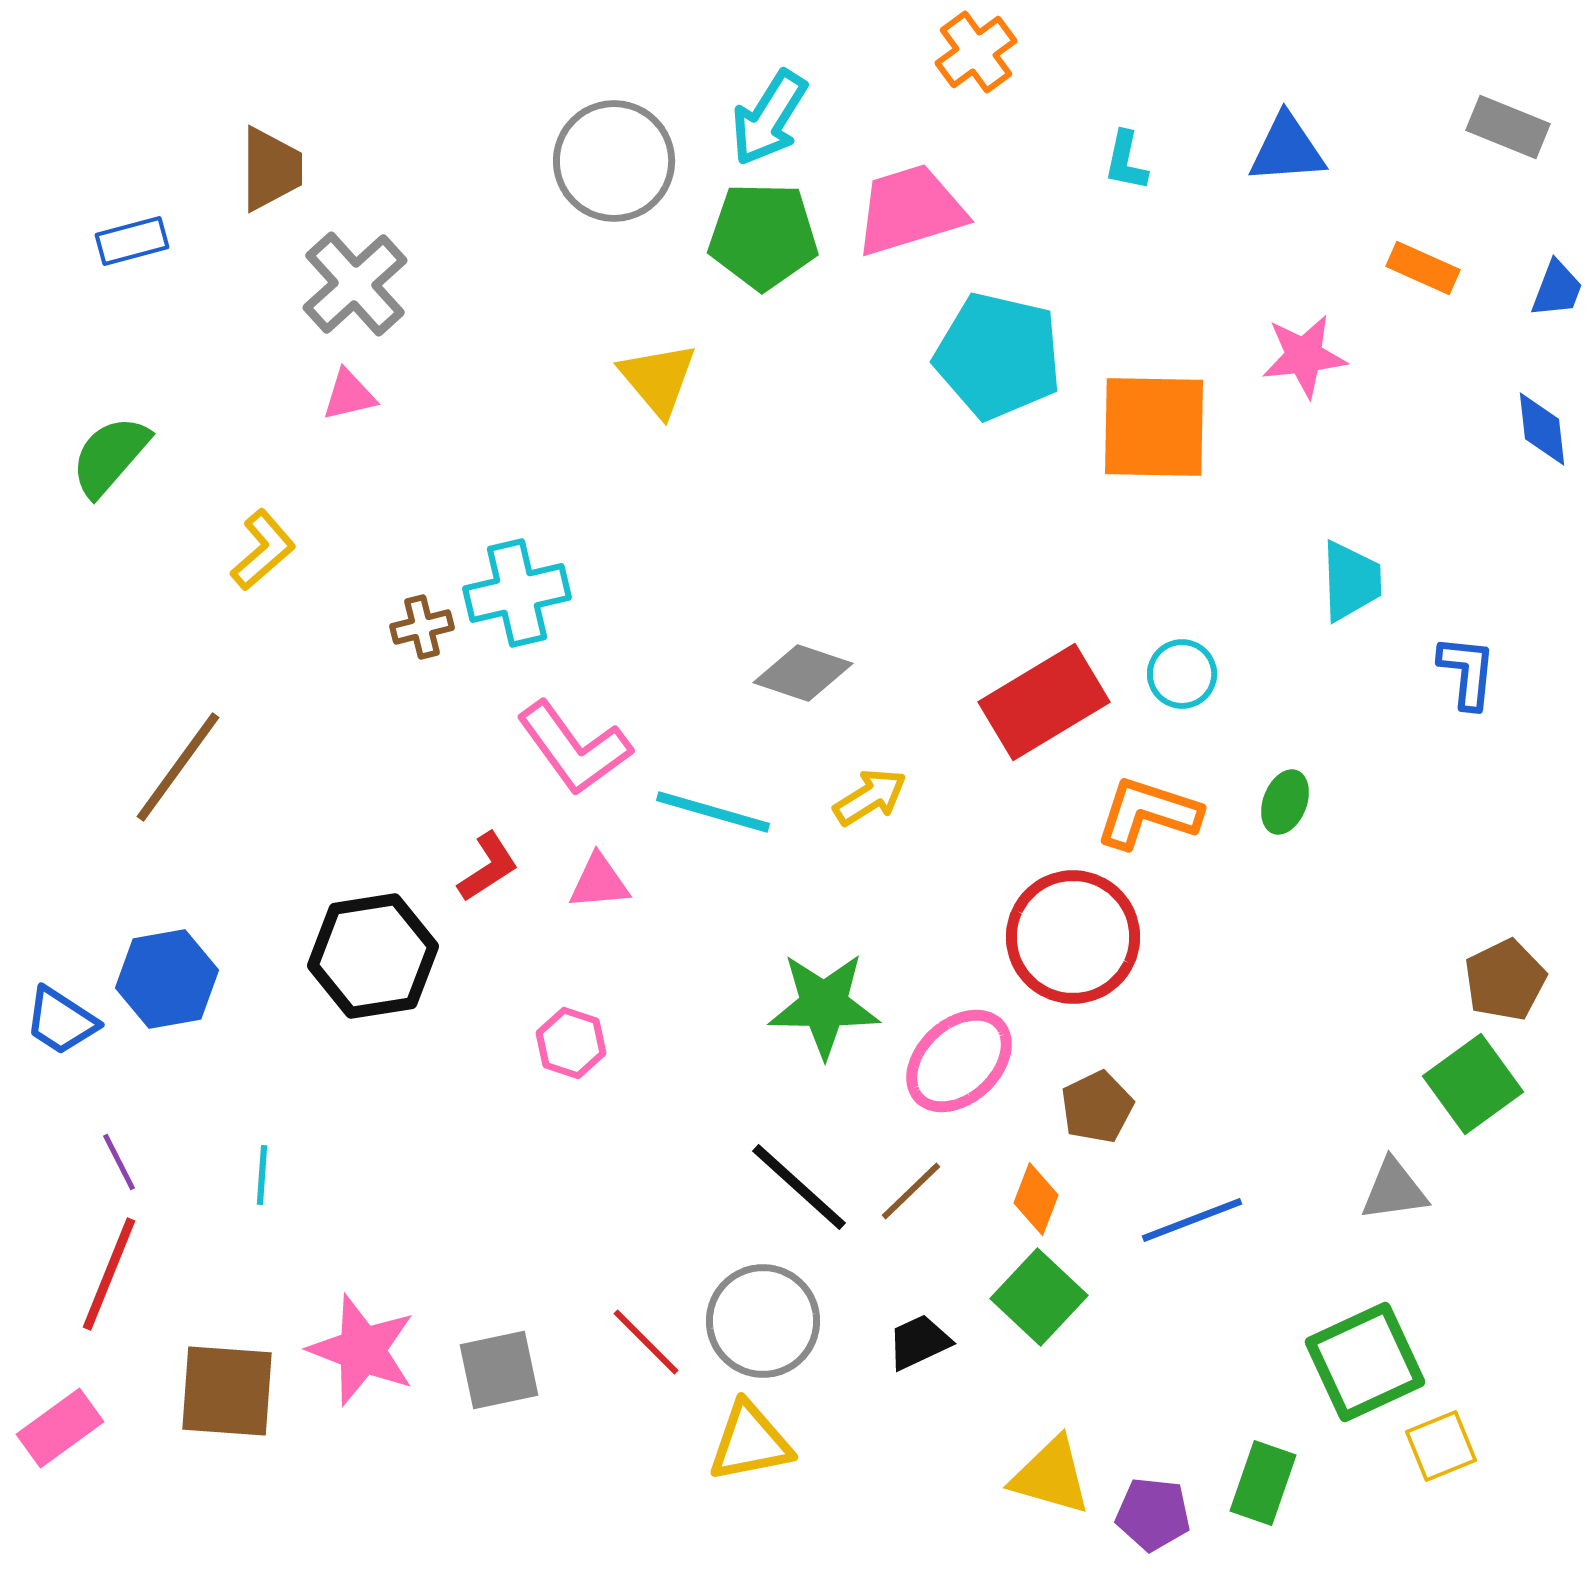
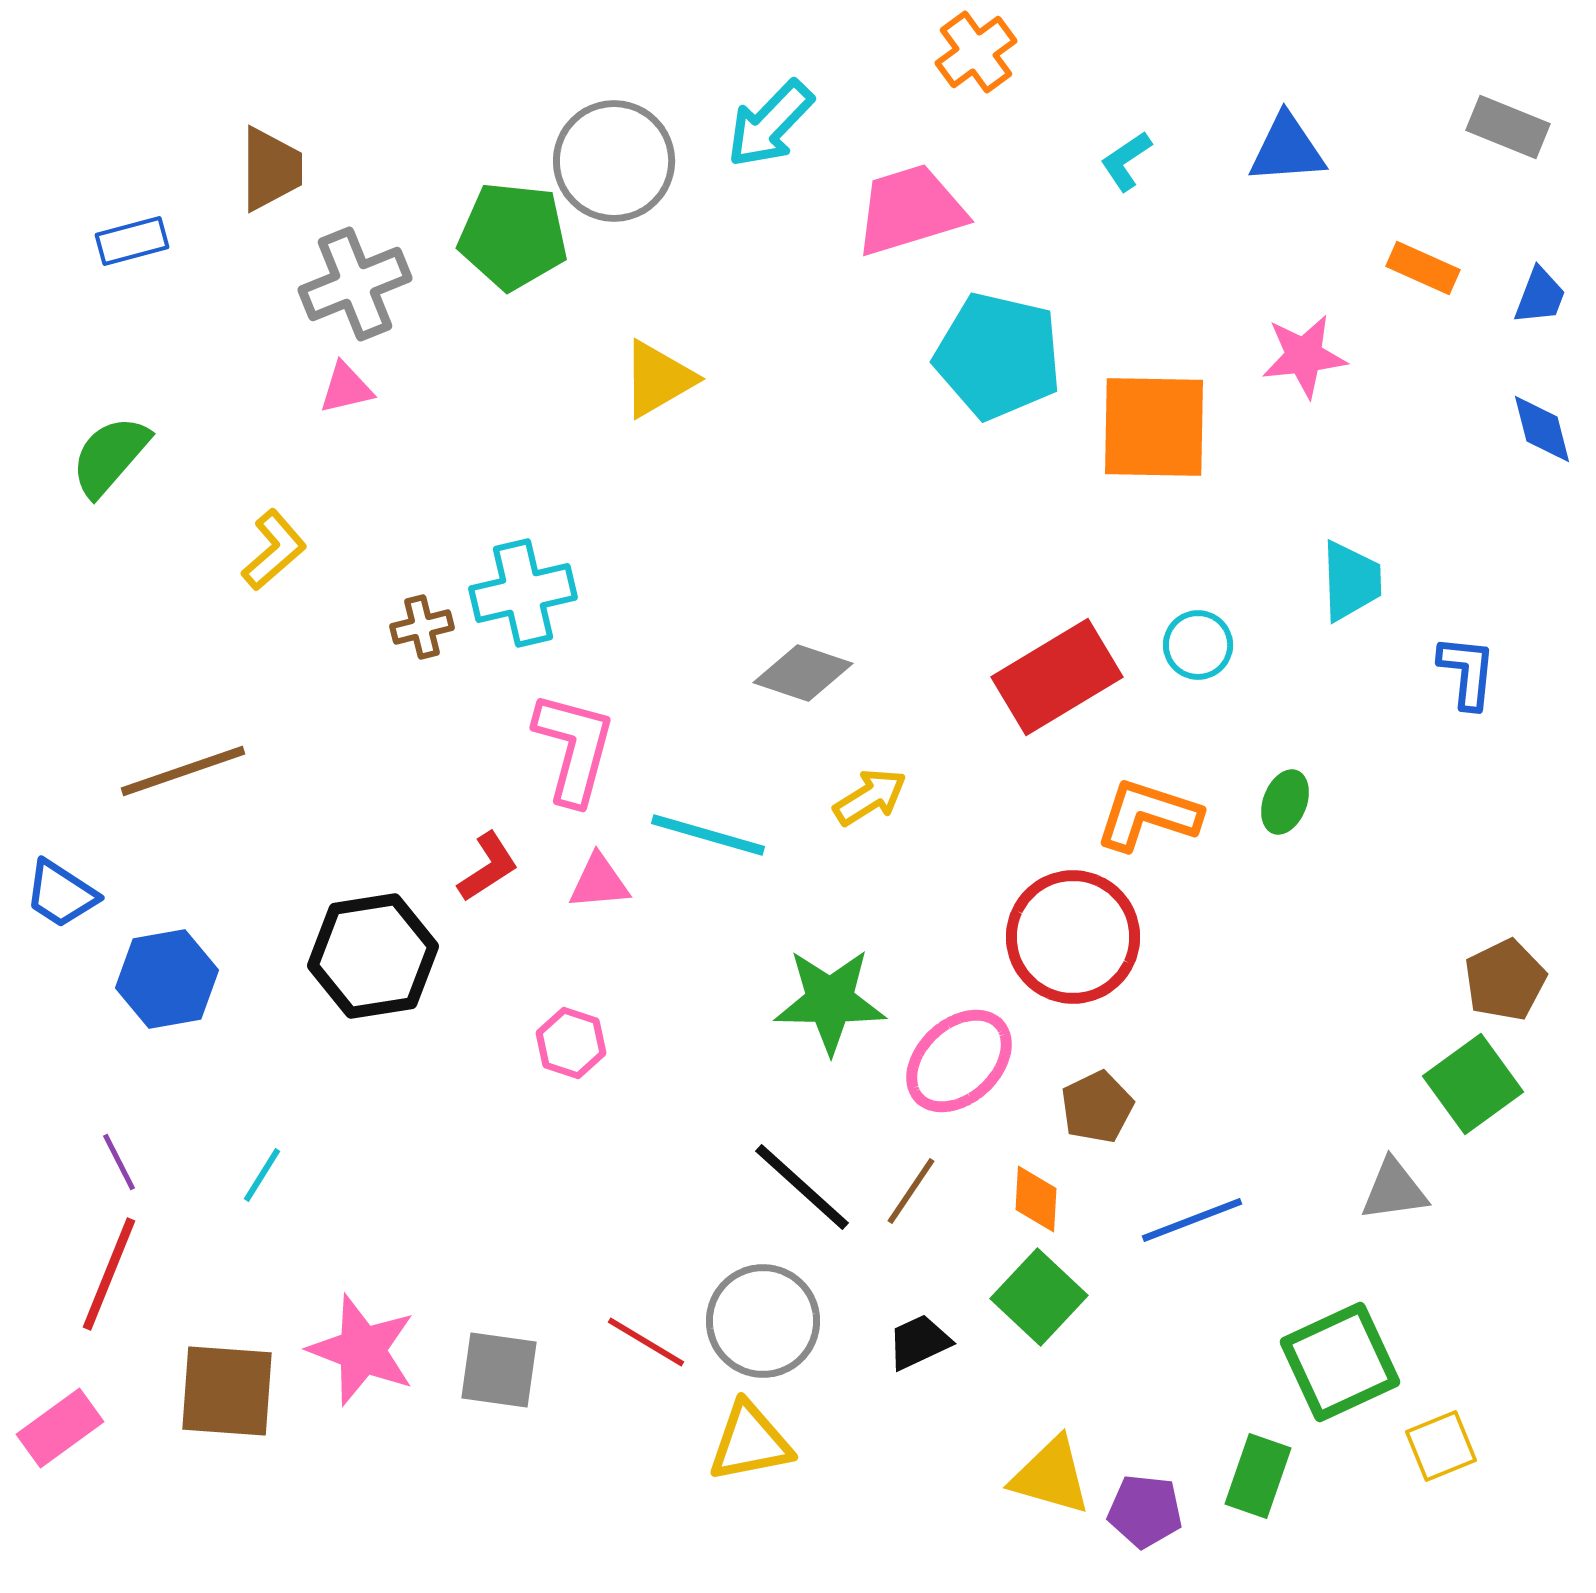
cyan arrow at (769, 118): moved 1 px right, 6 px down; rotated 12 degrees clockwise
cyan L-shape at (1126, 161): rotated 44 degrees clockwise
green pentagon at (763, 236): moved 250 px left; rotated 5 degrees clockwise
gray cross at (355, 284): rotated 20 degrees clockwise
blue trapezoid at (1557, 289): moved 17 px left, 7 px down
yellow triangle at (658, 379): rotated 40 degrees clockwise
pink triangle at (349, 395): moved 3 px left, 7 px up
blue diamond at (1542, 429): rotated 8 degrees counterclockwise
yellow L-shape at (263, 550): moved 11 px right
cyan cross at (517, 593): moved 6 px right
cyan circle at (1182, 674): moved 16 px right, 29 px up
red rectangle at (1044, 702): moved 13 px right, 25 px up
pink L-shape at (574, 748): rotated 129 degrees counterclockwise
brown line at (178, 767): moved 5 px right, 4 px down; rotated 35 degrees clockwise
cyan line at (713, 812): moved 5 px left, 23 px down
orange L-shape at (1148, 813): moved 2 px down
green star at (824, 1005): moved 6 px right, 4 px up
blue trapezoid at (61, 1021): moved 127 px up
cyan line at (262, 1175): rotated 28 degrees clockwise
black line at (799, 1187): moved 3 px right
brown line at (911, 1191): rotated 12 degrees counterclockwise
orange diamond at (1036, 1199): rotated 18 degrees counterclockwise
red line at (646, 1342): rotated 14 degrees counterclockwise
green square at (1365, 1362): moved 25 px left
gray square at (499, 1370): rotated 20 degrees clockwise
green rectangle at (1263, 1483): moved 5 px left, 7 px up
purple pentagon at (1153, 1514): moved 8 px left, 3 px up
